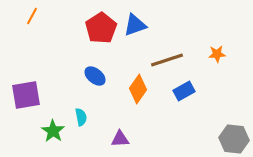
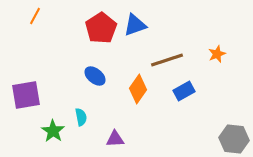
orange line: moved 3 px right
orange star: rotated 18 degrees counterclockwise
purple triangle: moved 5 px left
